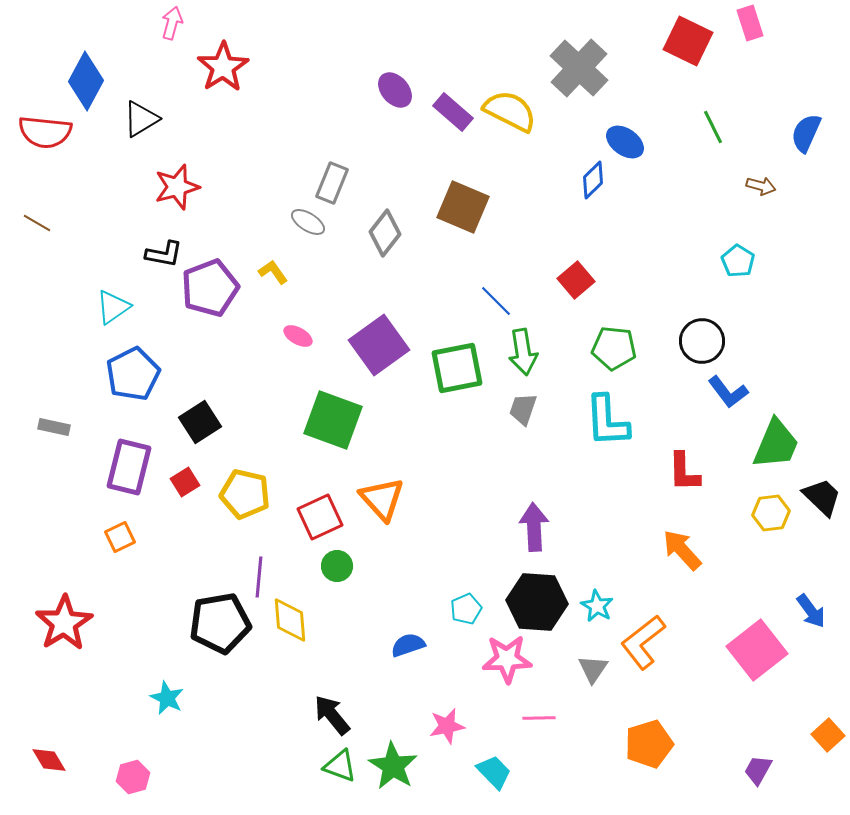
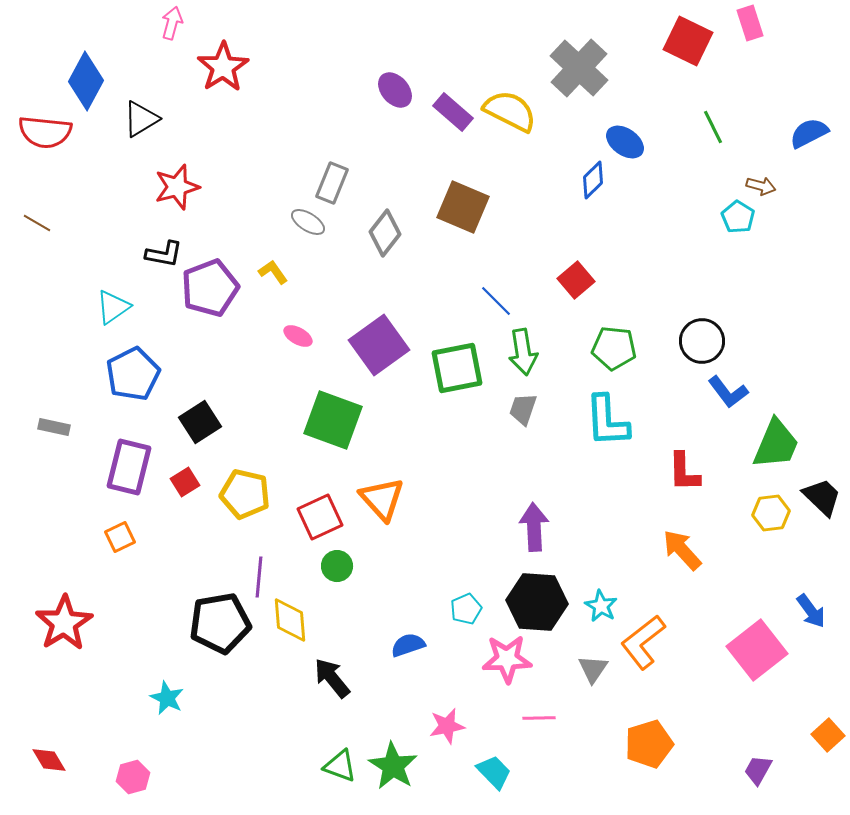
blue semicircle at (806, 133): moved 3 px right; rotated 39 degrees clockwise
cyan pentagon at (738, 261): moved 44 px up
cyan star at (597, 606): moved 4 px right
black arrow at (332, 715): moved 37 px up
